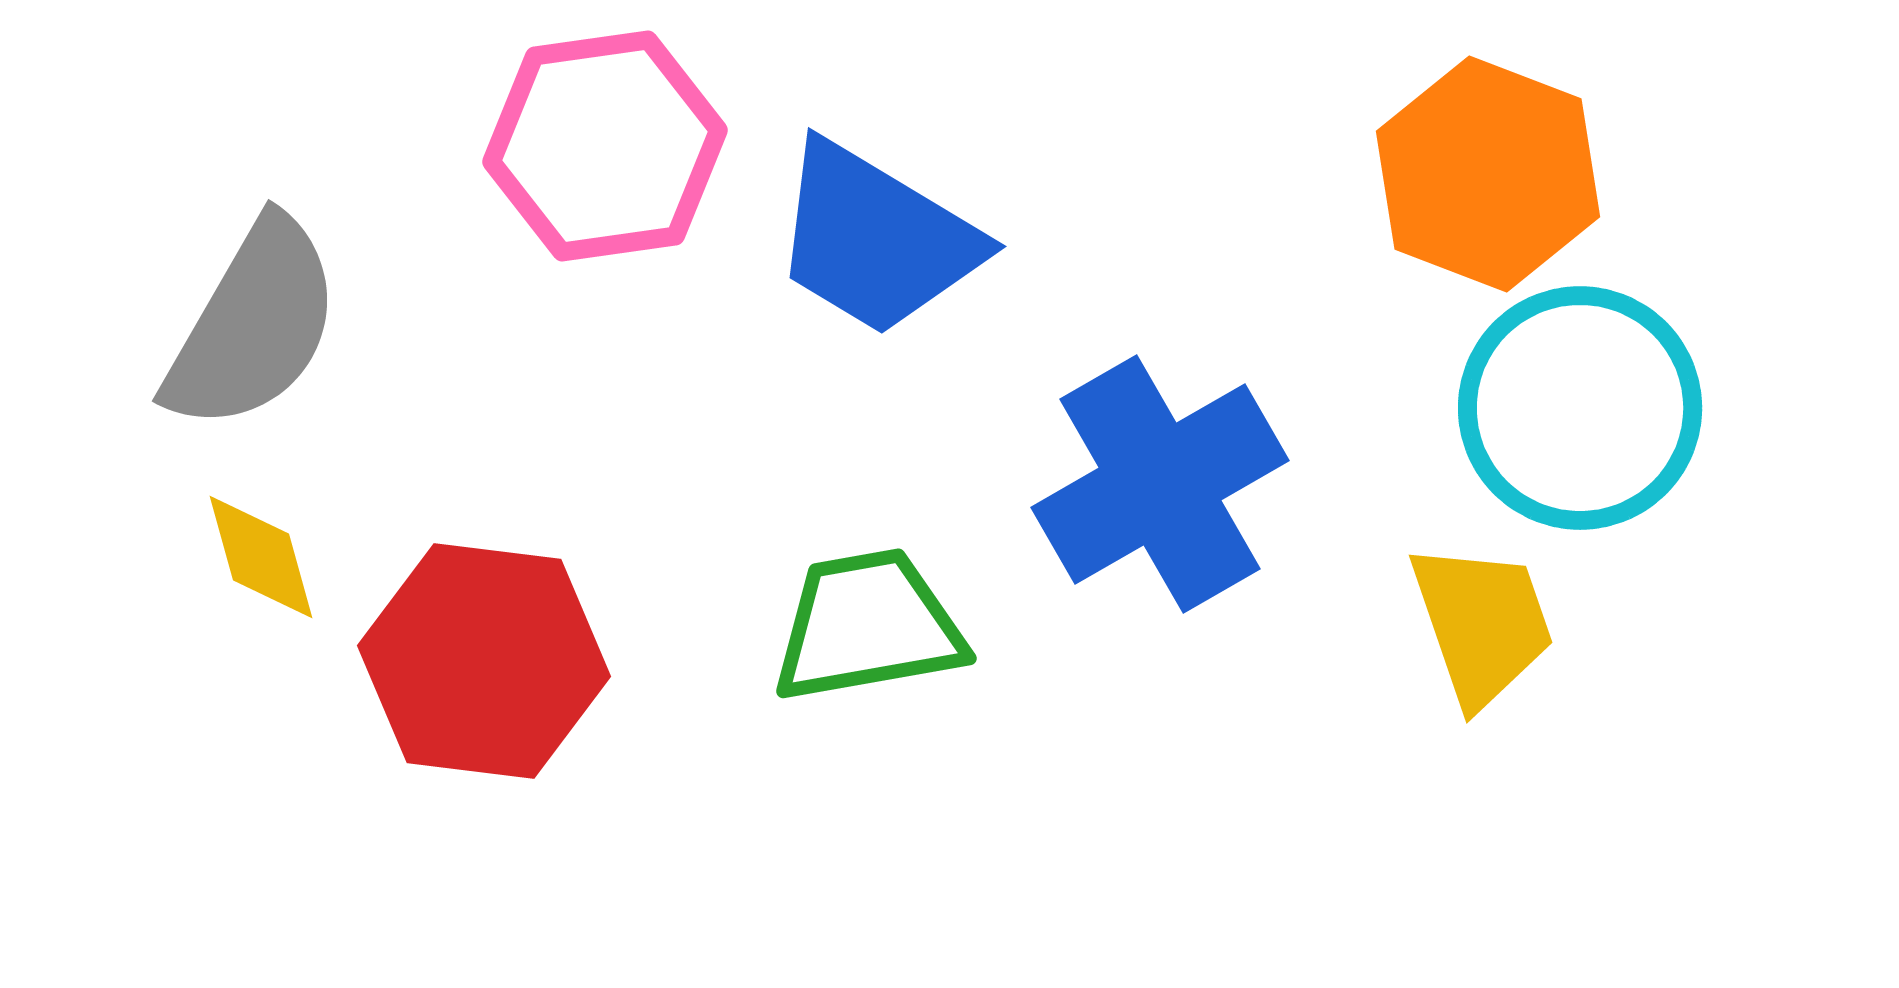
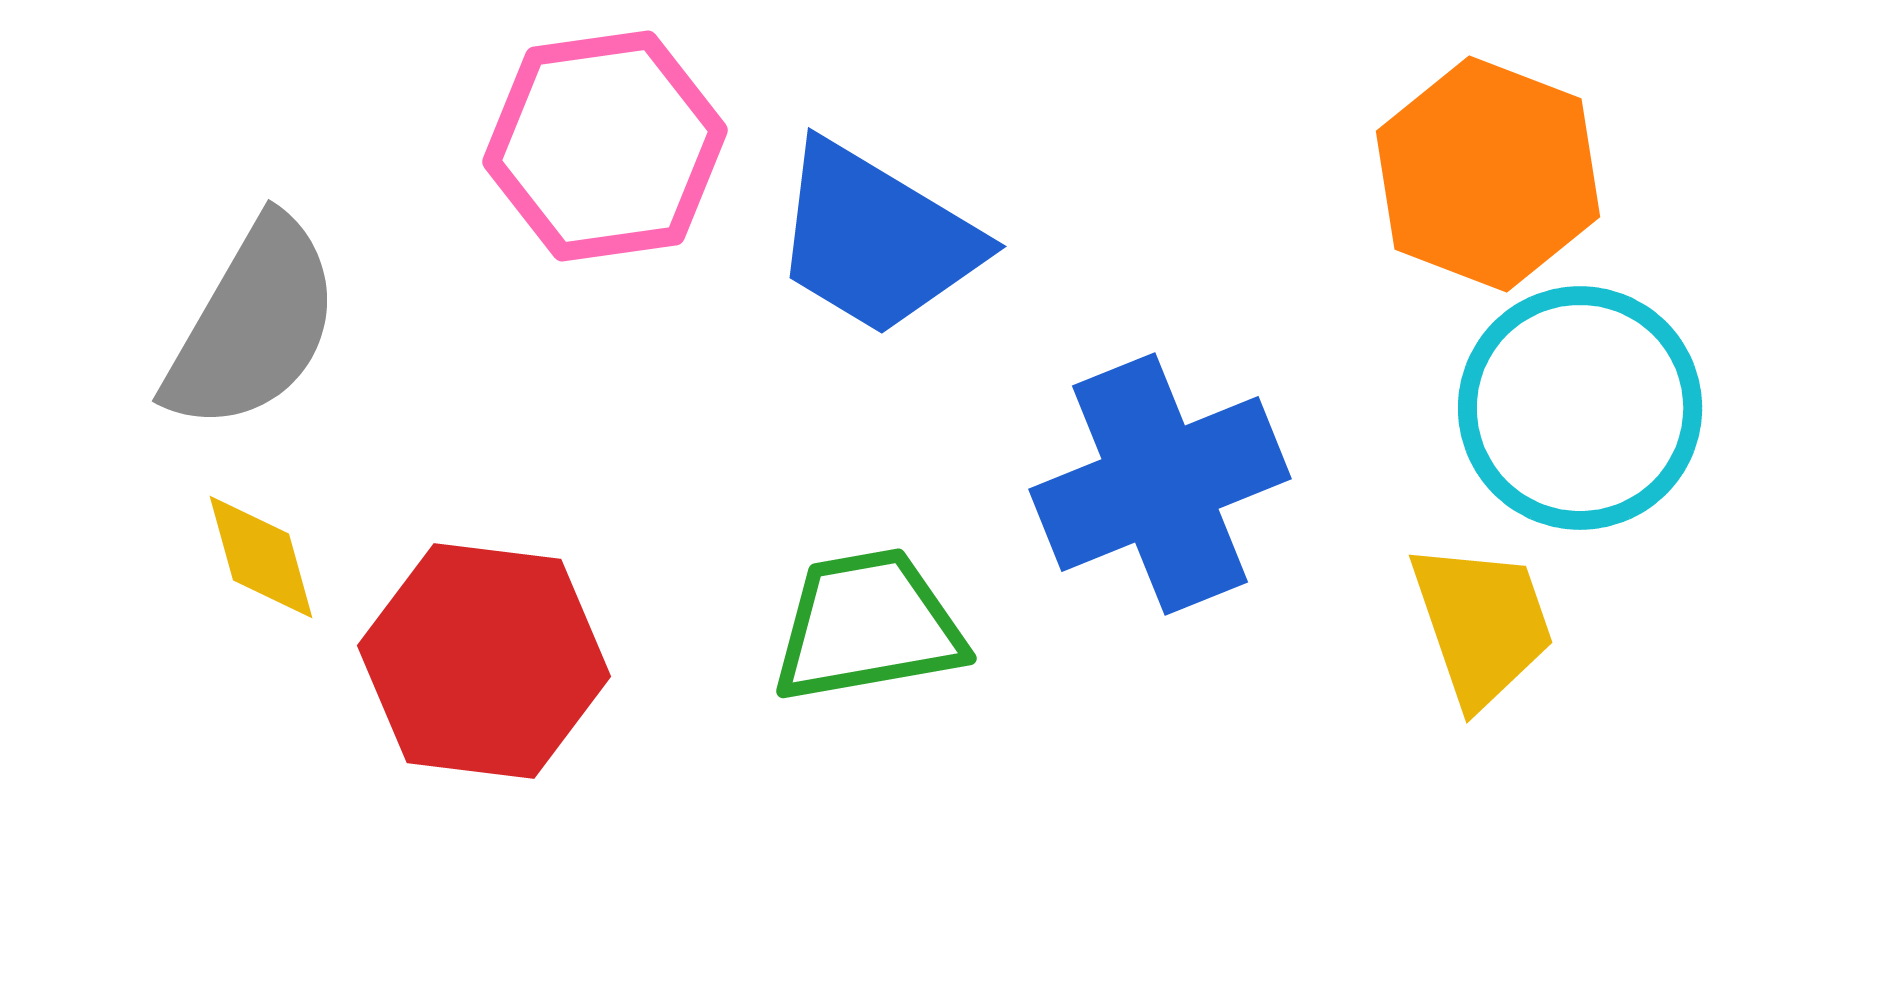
blue cross: rotated 8 degrees clockwise
